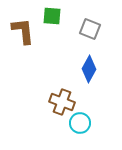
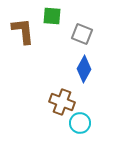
gray square: moved 8 px left, 5 px down
blue diamond: moved 5 px left
